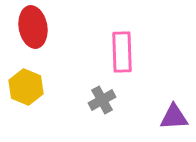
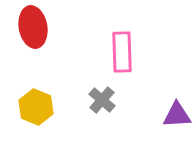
yellow hexagon: moved 10 px right, 20 px down
gray cross: rotated 20 degrees counterclockwise
purple triangle: moved 3 px right, 2 px up
